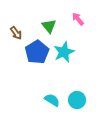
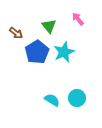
brown arrow: rotated 16 degrees counterclockwise
cyan circle: moved 2 px up
